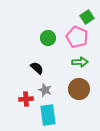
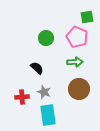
green square: rotated 24 degrees clockwise
green circle: moved 2 px left
green arrow: moved 5 px left
gray star: moved 1 px left, 2 px down
red cross: moved 4 px left, 2 px up
